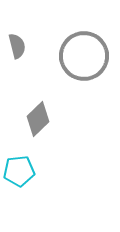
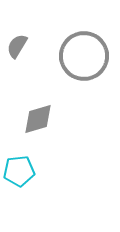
gray semicircle: rotated 135 degrees counterclockwise
gray diamond: rotated 28 degrees clockwise
